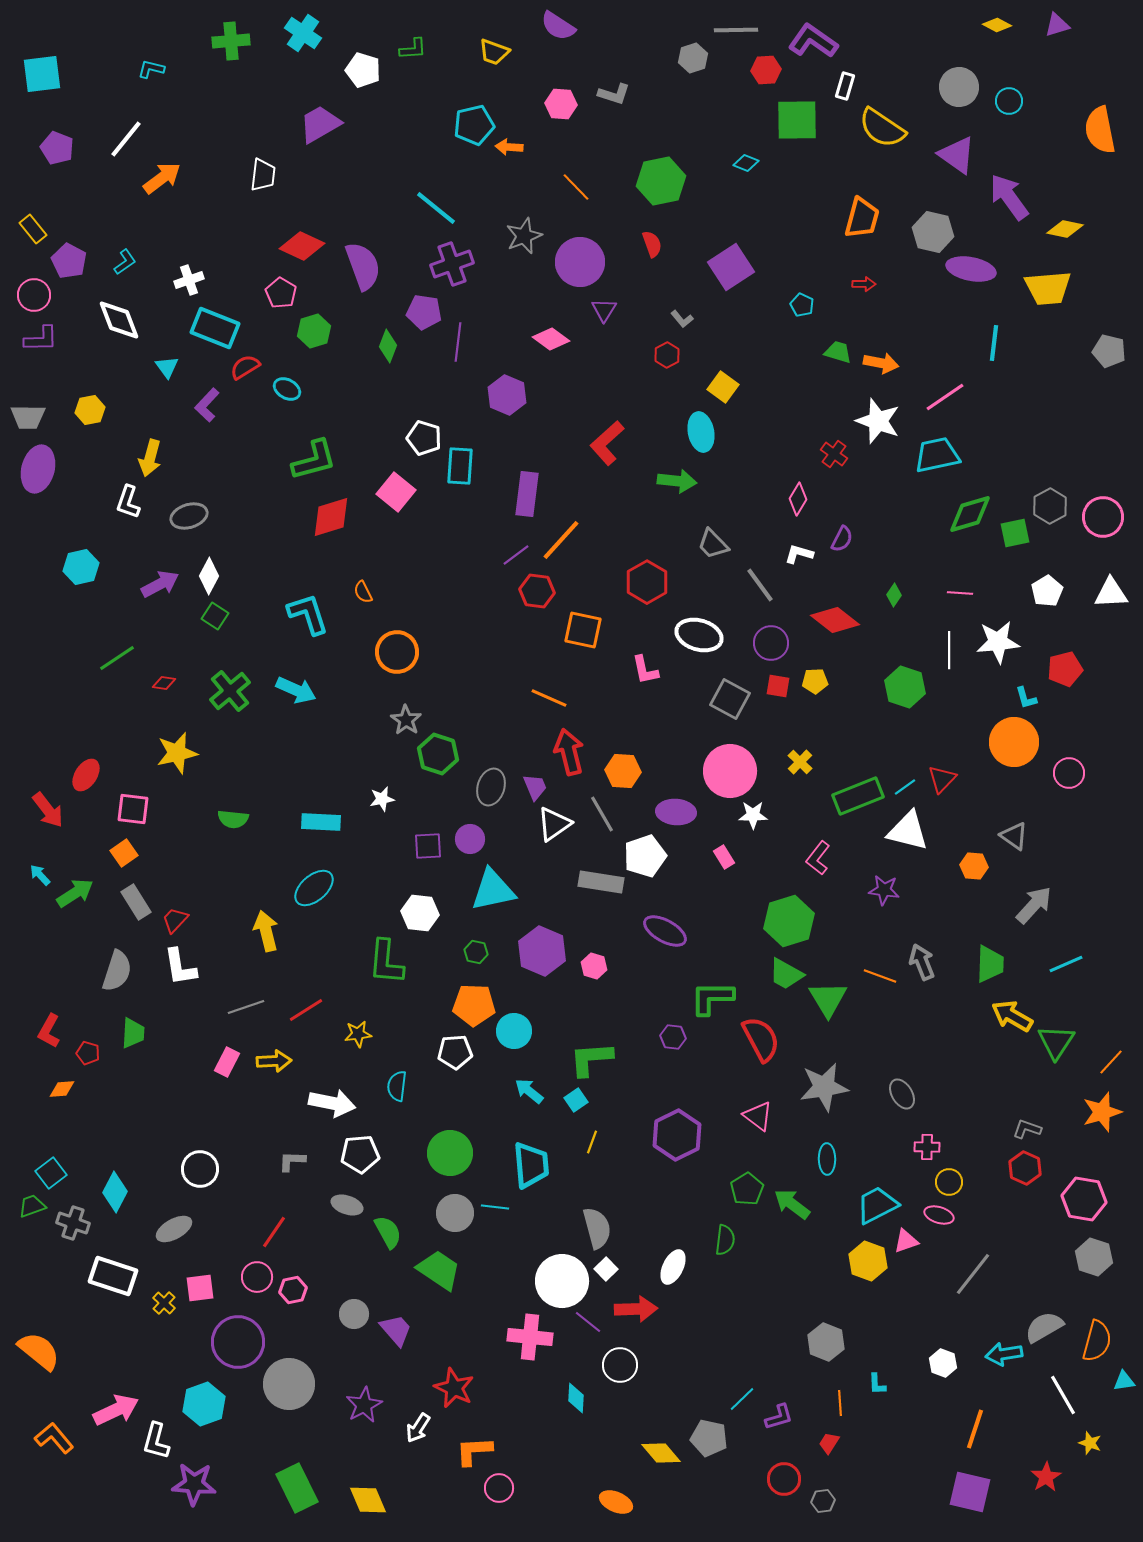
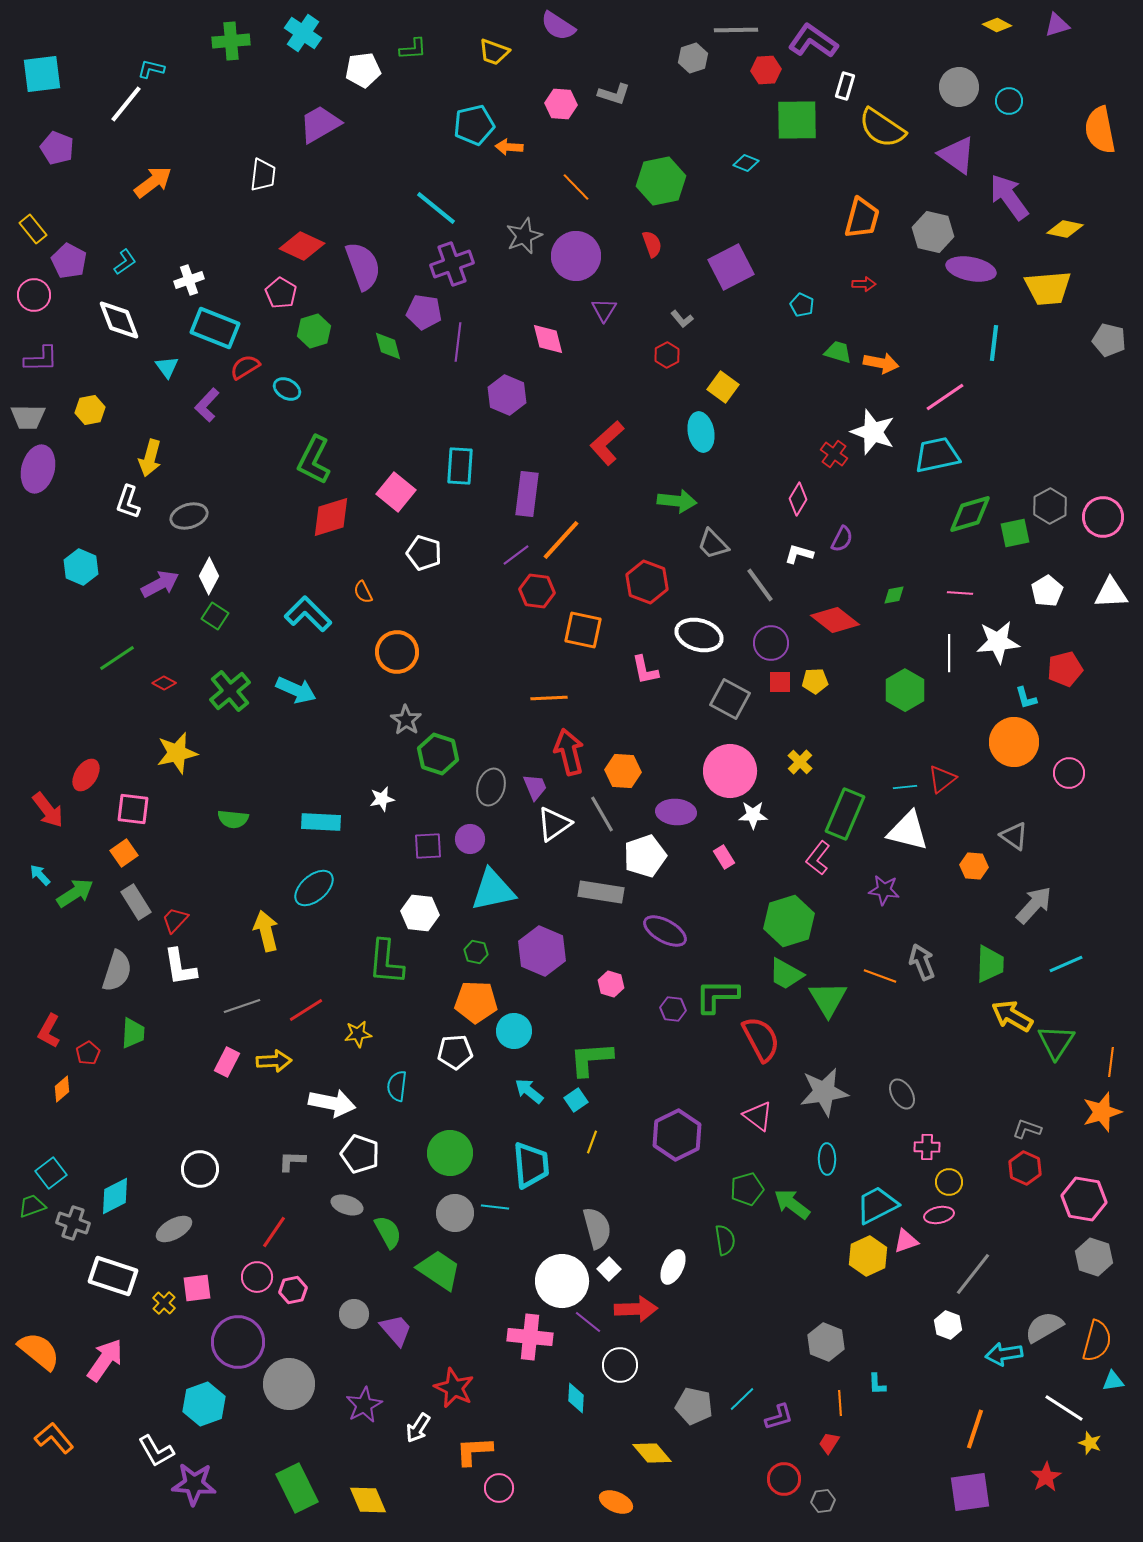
white pentagon at (363, 70): rotated 24 degrees counterclockwise
white line at (126, 139): moved 35 px up
orange arrow at (162, 178): moved 9 px left, 4 px down
purple circle at (580, 262): moved 4 px left, 6 px up
purple square at (731, 267): rotated 6 degrees clockwise
purple L-shape at (41, 339): moved 20 px down
pink diamond at (551, 339): moved 3 px left; rotated 39 degrees clockwise
green diamond at (388, 346): rotated 36 degrees counterclockwise
gray pentagon at (1109, 351): moved 11 px up
white star at (878, 421): moved 5 px left, 11 px down
white pentagon at (424, 438): moved 115 px down
green L-shape at (314, 460): rotated 132 degrees clockwise
green arrow at (677, 481): moved 20 px down
cyan hexagon at (81, 567): rotated 24 degrees counterclockwise
red hexagon at (647, 582): rotated 9 degrees counterclockwise
green diamond at (894, 595): rotated 45 degrees clockwise
cyan L-shape at (308, 614): rotated 27 degrees counterclockwise
white line at (949, 650): moved 3 px down
red diamond at (164, 683): rotated 20 degrees clockwise
red square at (778, 686): moved 2 px right, 4 px up; rotated 10 degrees counterclockwise
green hexagon at (905, 687): moved 3 px down; rotated 12 degrees clockwise
orange line at (549, 698): rotated 27 degrees counterclockwise
red triangle at (942, 779): rotated 8 degrees clockwise
cyan line at (905, 787): rotated 30 degrees clockwise
green rectangle at (858, 796): moved 13 px left, 18 px down; rotated 45 degrees counterclockwise
gray rectangle at (601, 882): moved 10 px down
pink hexagon at (594, 966): moved 17 px right, 18 px down
green L-shape at (712, 998): moved 5 px right, 2 px up
orange pentagon at (474, 1005): moved 2 px right, 3 px up
gray line at (246, 1007): moved 4 px left, 1 px up
purple hexagon at (673, 1037): moved 28 px up
red pentagon at (88, 1053): rotated 25 degrees clockwise
orange line at (1111, 1062): rotated 36 degrees counterclockwise
gray star at (824, 1087): moved 5 px down
orange diamond at (62, 1089): rotated 36 degrees counterclockwise
white pentagon at (360, 1154): rotated 24 degrees clockwise
green pentagon at (747, 1189): rotated 16 degrees clockwise
cyan diamond at (115, 1192): moved 4 px down; rotated 36 degrees clockwise
pink ellipse at (939, 1215): rotated 28 degrees counterclockwise
green semicircle at (725, 1240): rotated 16 degrees counterclockwise
yellow hexagon at (868, 1261): moved 5 px up; rotated 15 degrees clockwise
white square at (606, 1269): moved 3 px right
pink square at (200, 1288): moved 3 px left
white hexagon at (943, 1363): moved 5 px right, 38 px up
cyan triangle at (1124, 1381): moved 11 px left
white line at (1063, 1395): moved 1 px right, 13 px down; rotated 27 degrees counterclockwise
pink arrow at (116, 1410): moved 11 px left, 50 px up; rotated 30 degrees counterclockwise
gray pentagon at (709, 1438): moved 15 px left, 32 px up
white L-shape at (156, 1441): moved 10 px down; rotated 45 degrees counterclockwise
yellow diamond at (661, 1453): moved 9 px left
purple square at (970, 1492): rotated 21 degrees counterclockwise
